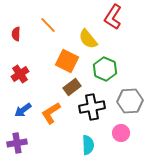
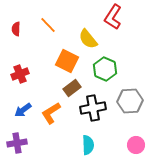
red semicircle: moved 5 px up
red cross: rotated 12 degrees clockwise
brown rectangle: moved 1 px down
black cross: moved 1 px right, 1 px down
pink circle: moved 15 px right, 12 px down
